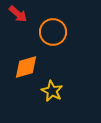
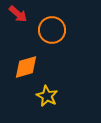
orange circle: moved 1 px left, 2 px up
yellow star: moved 5 px left, 5 px down
